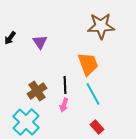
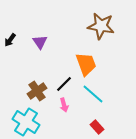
brown star: rotated 12 degrees clockwise
black arrow: moved 2 px down
orange trapezoid: moved 2 px left
black line: moved 1 px left, 1 px up; rotated 48 degrees clockwise
cyan line: rotated 20 degrees counterclockwise
pink arrow: rotated 32 degrees counterclockwise
cyan cross: rotated 12 degrees counterclockwise
